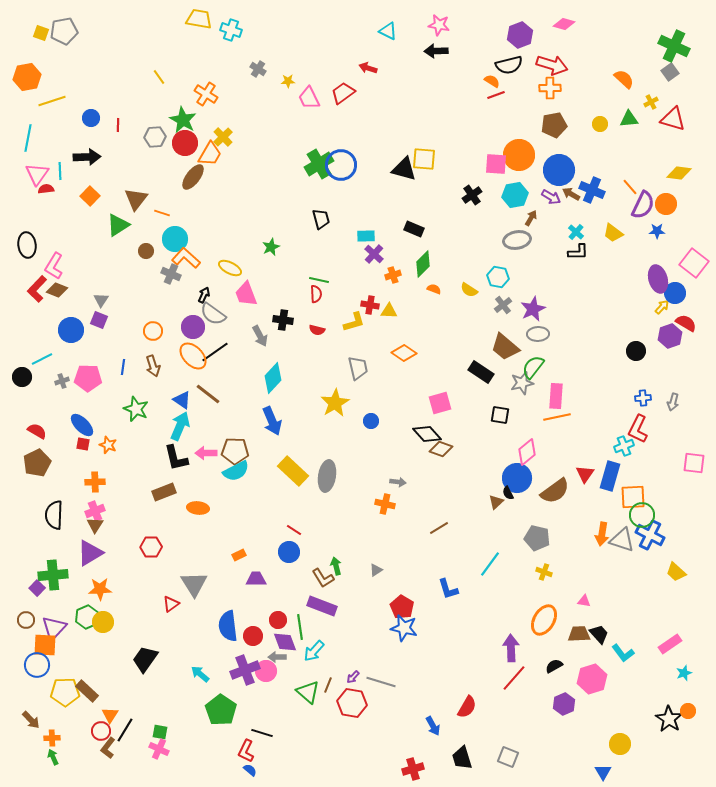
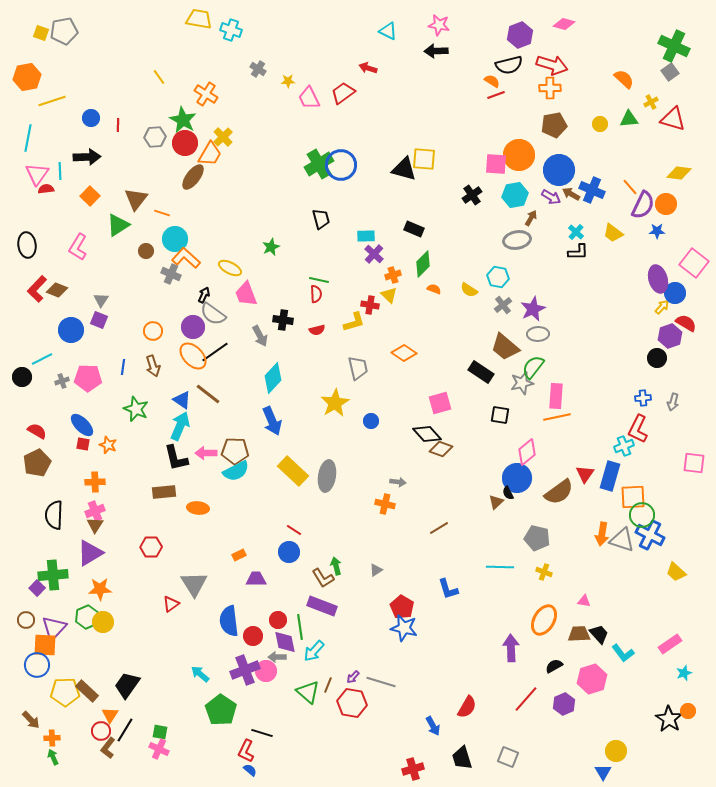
pink L-shape at (54, 266): moved 24 px right, 19 px up
yellow triangle at (389, 311): moved 16 px up; rotated 42 degrees clockwise
red semicircle at (317, 330): rotated 28 degrees counterclockwise
black circle at (636, 351): moved 21 px right, 7 px down
brown semicircle at (555, 491): moved 4 px right, 1 px down
brown rectangle at (164, 492): rotated 15 degrees clockwise
cyan line at (490, 564): moved 10 px right, 3 px down; rotated 56 degrees clockwise
blue semicircle at (228, 626): moved 1 px right, 5 px up
purple diamond at (285, 642): rotated 10 degrees clockwise
black trapezoid at (145, 659): moved 18 px left, 26 px down
red line at (514, 678): moved 12 px right, 21 px down
yellow circle at (620, 744): moved 4 px left, 7 px down
